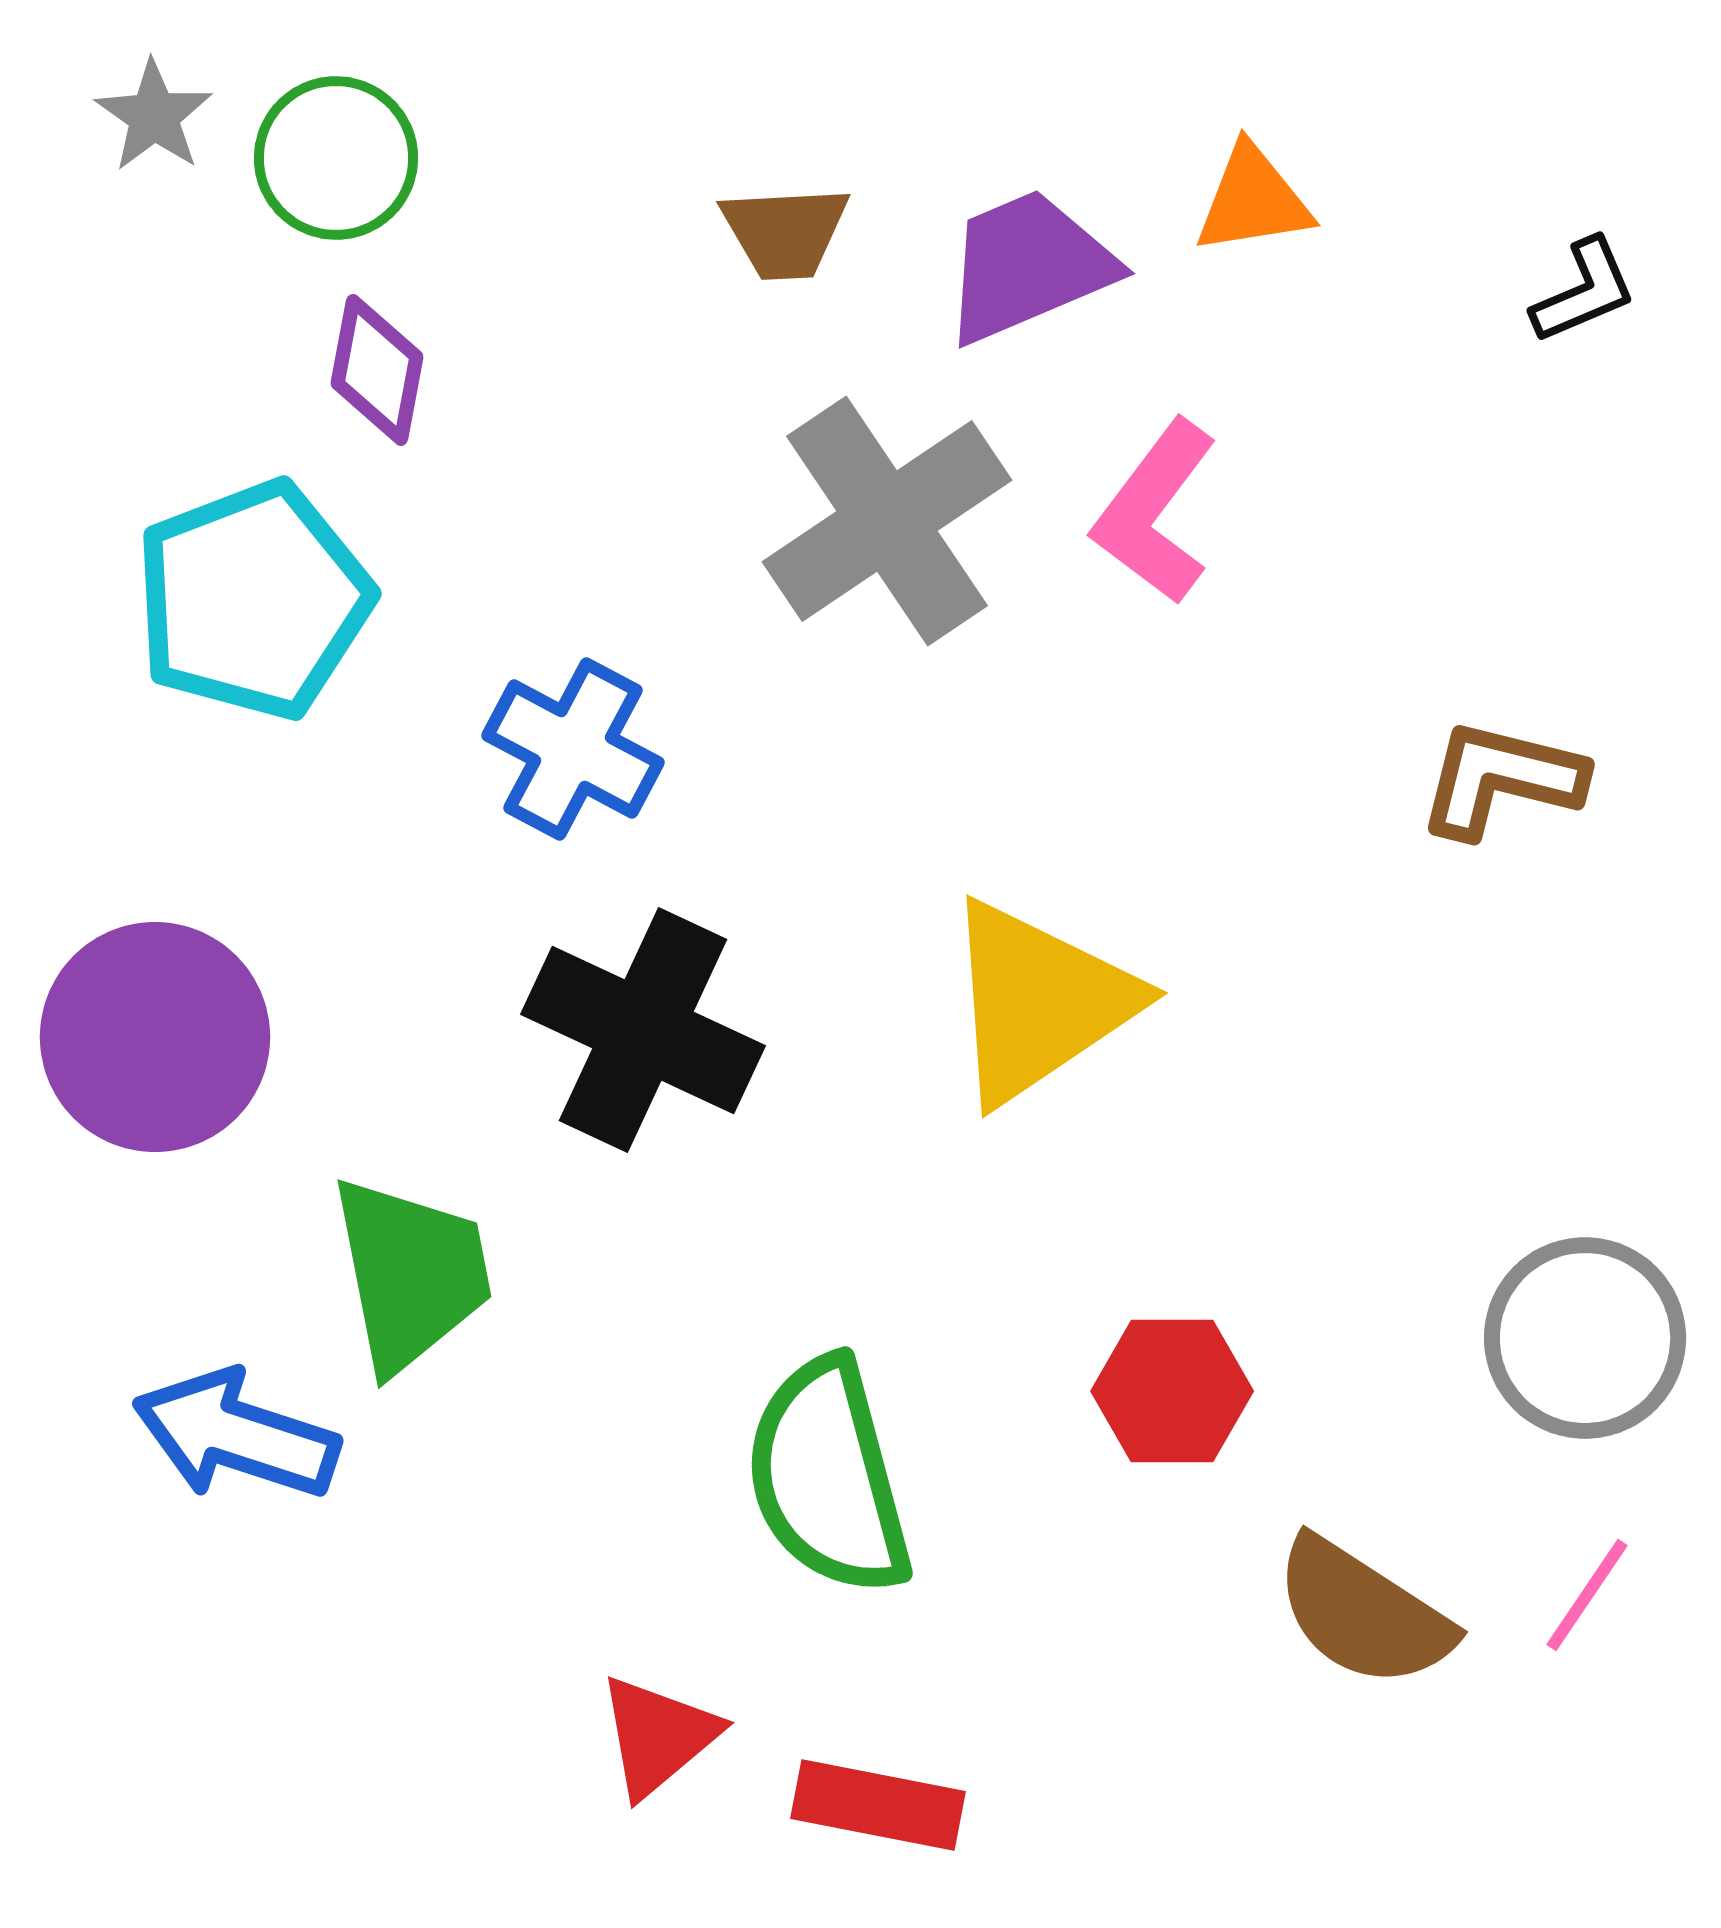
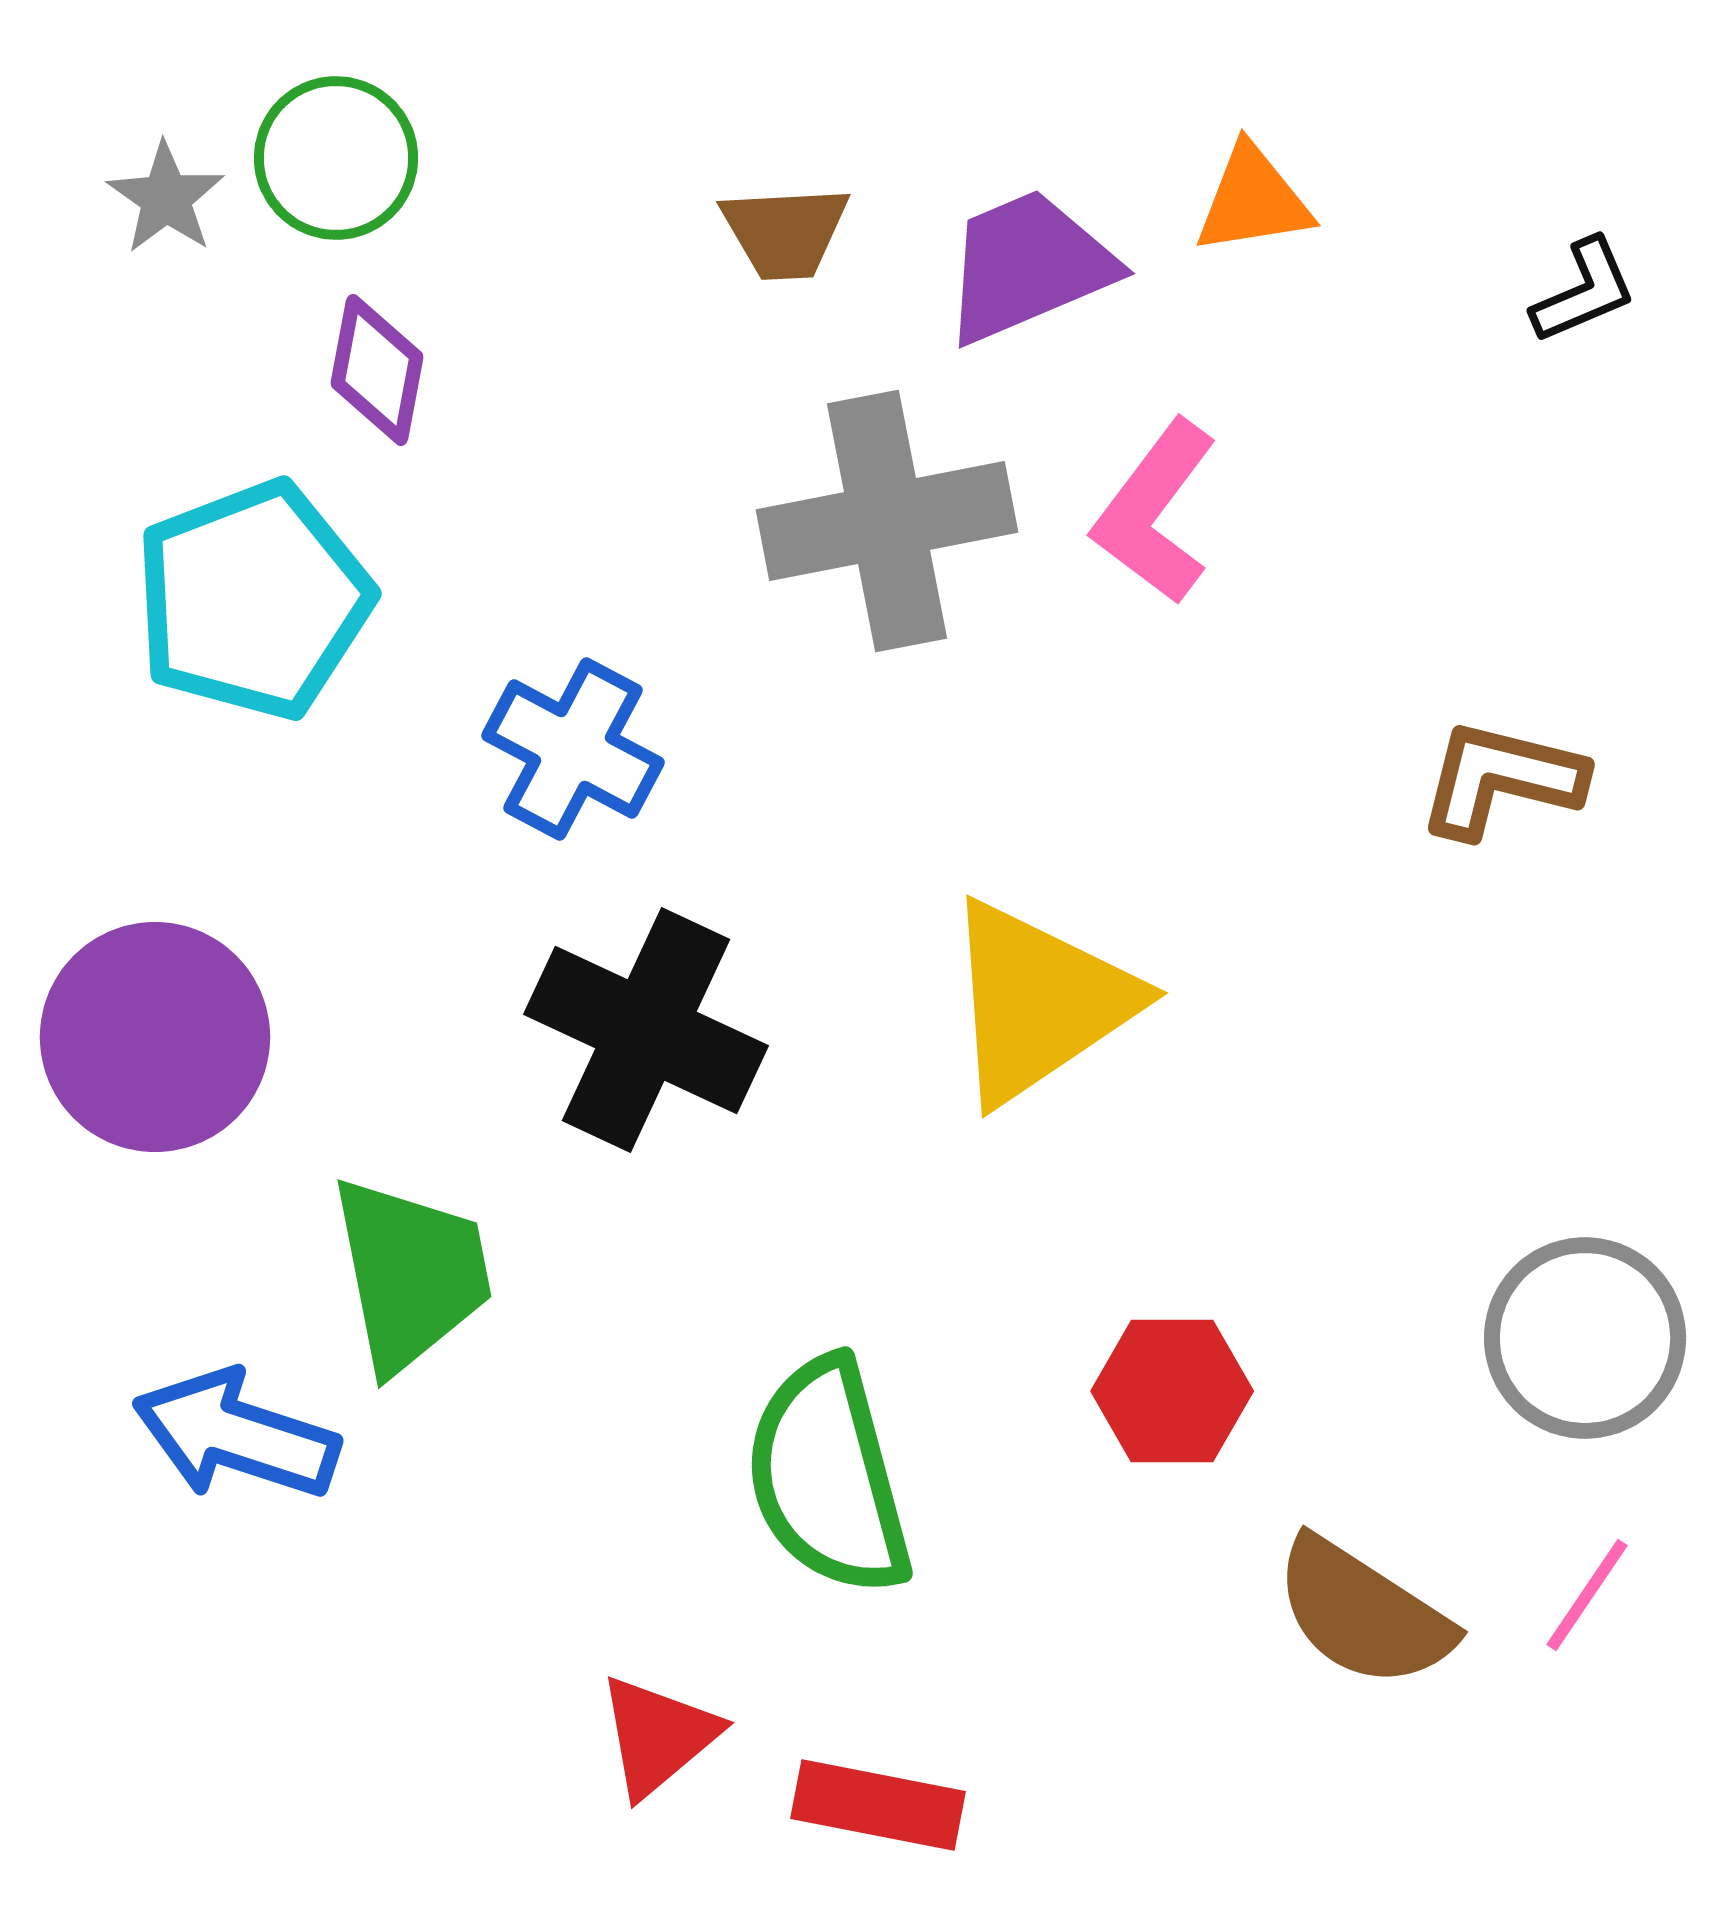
gray star: moved 12 px right, 82 px down
gray cross: rotated 23 degrees clockwise
black cross: moved 3 px right
